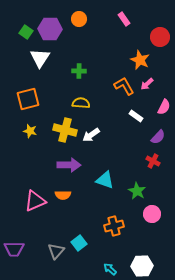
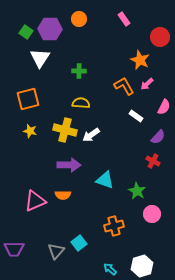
white hexagon: rotated 15 degrees counterclockwise
